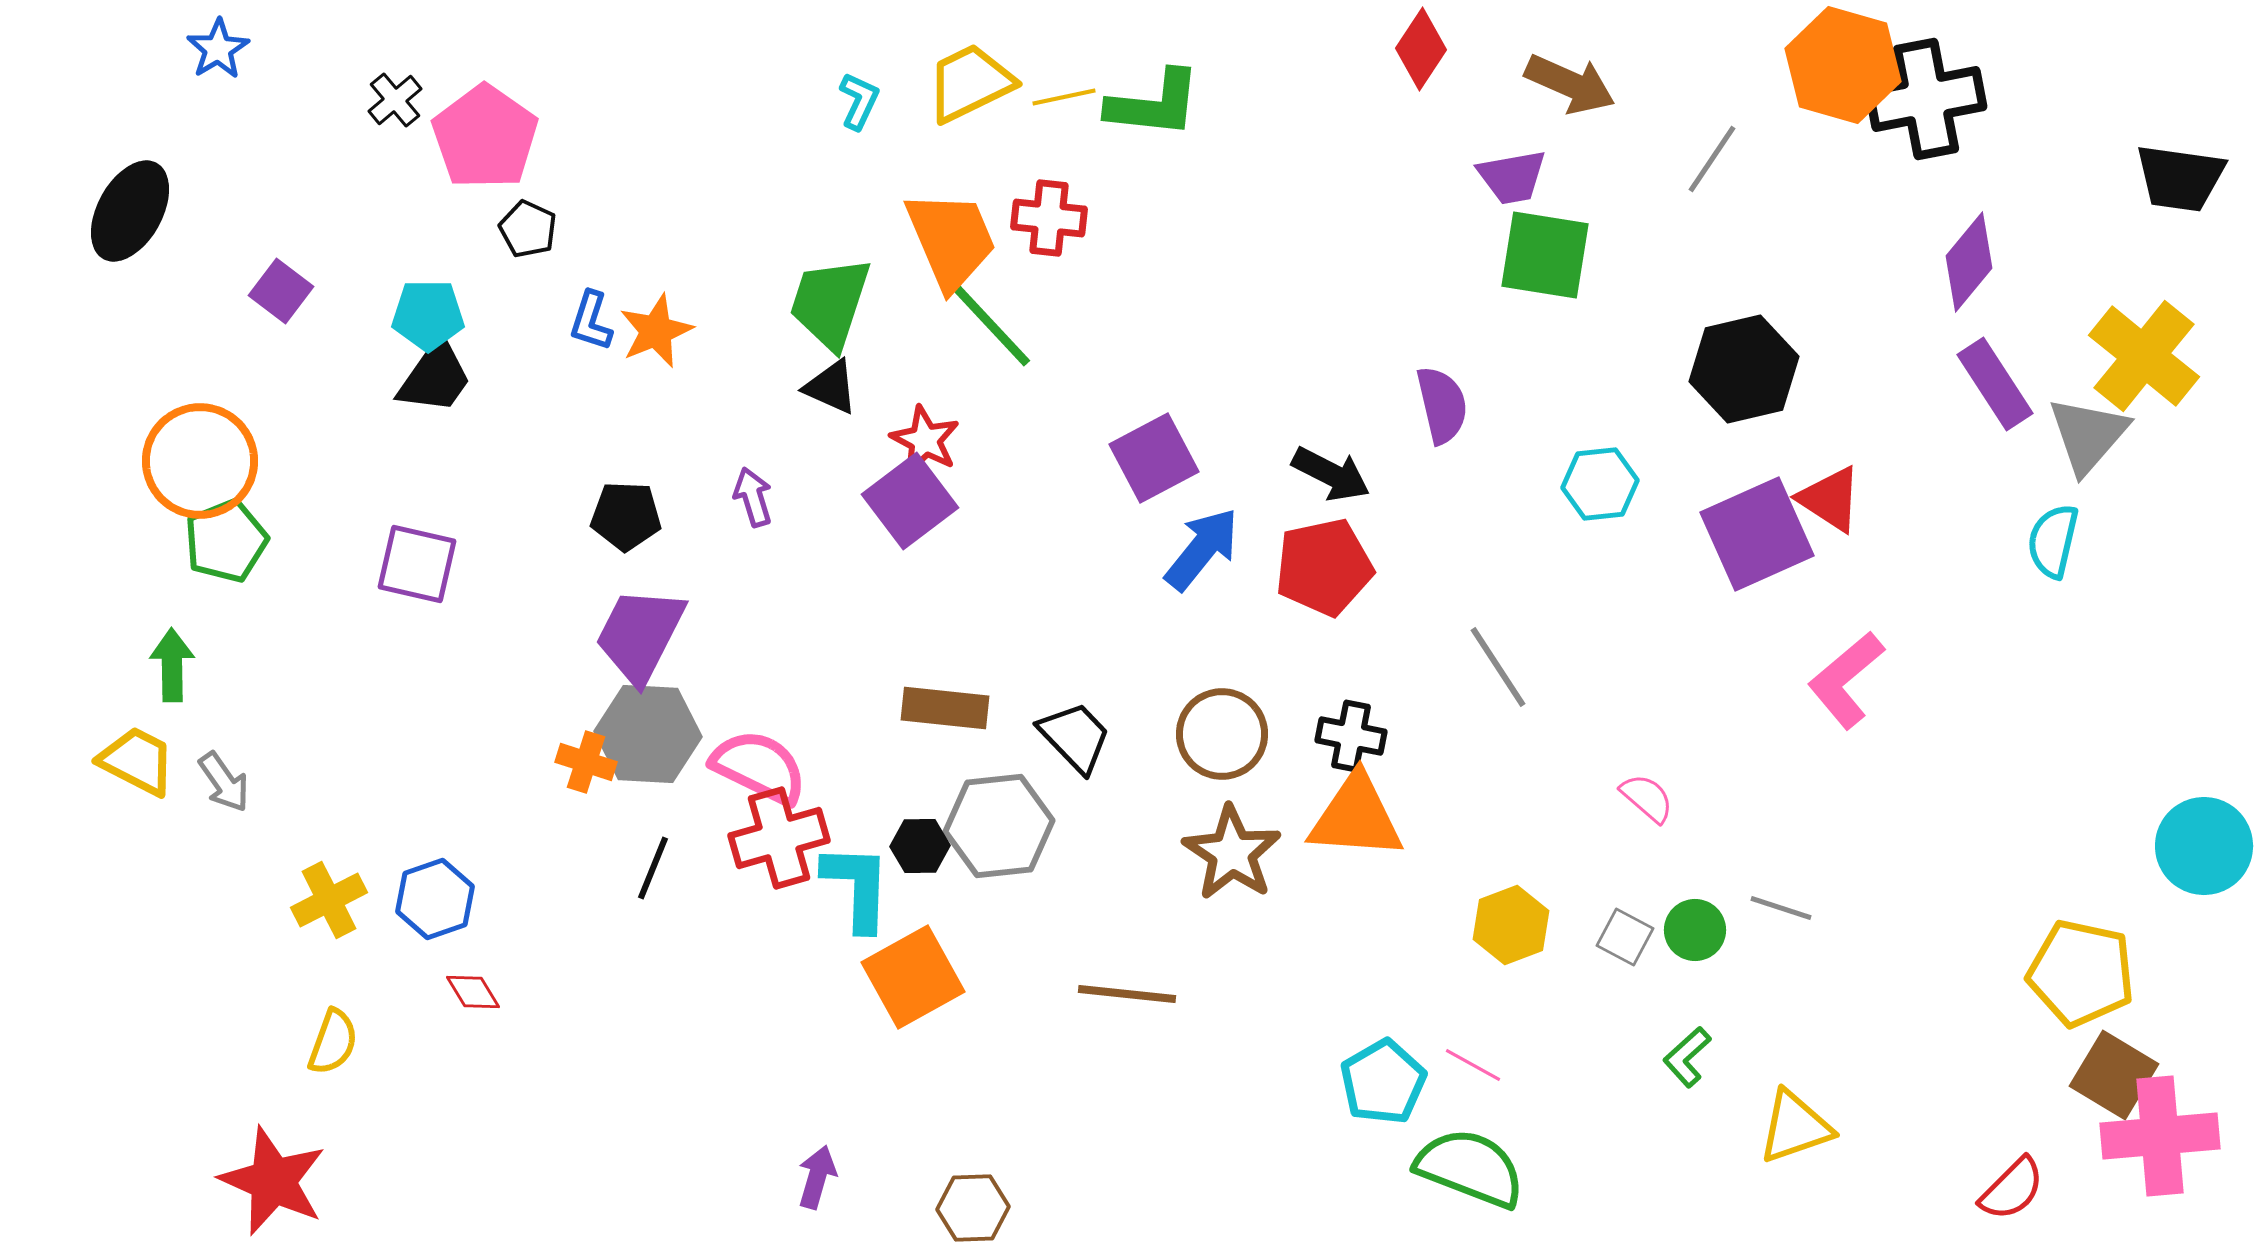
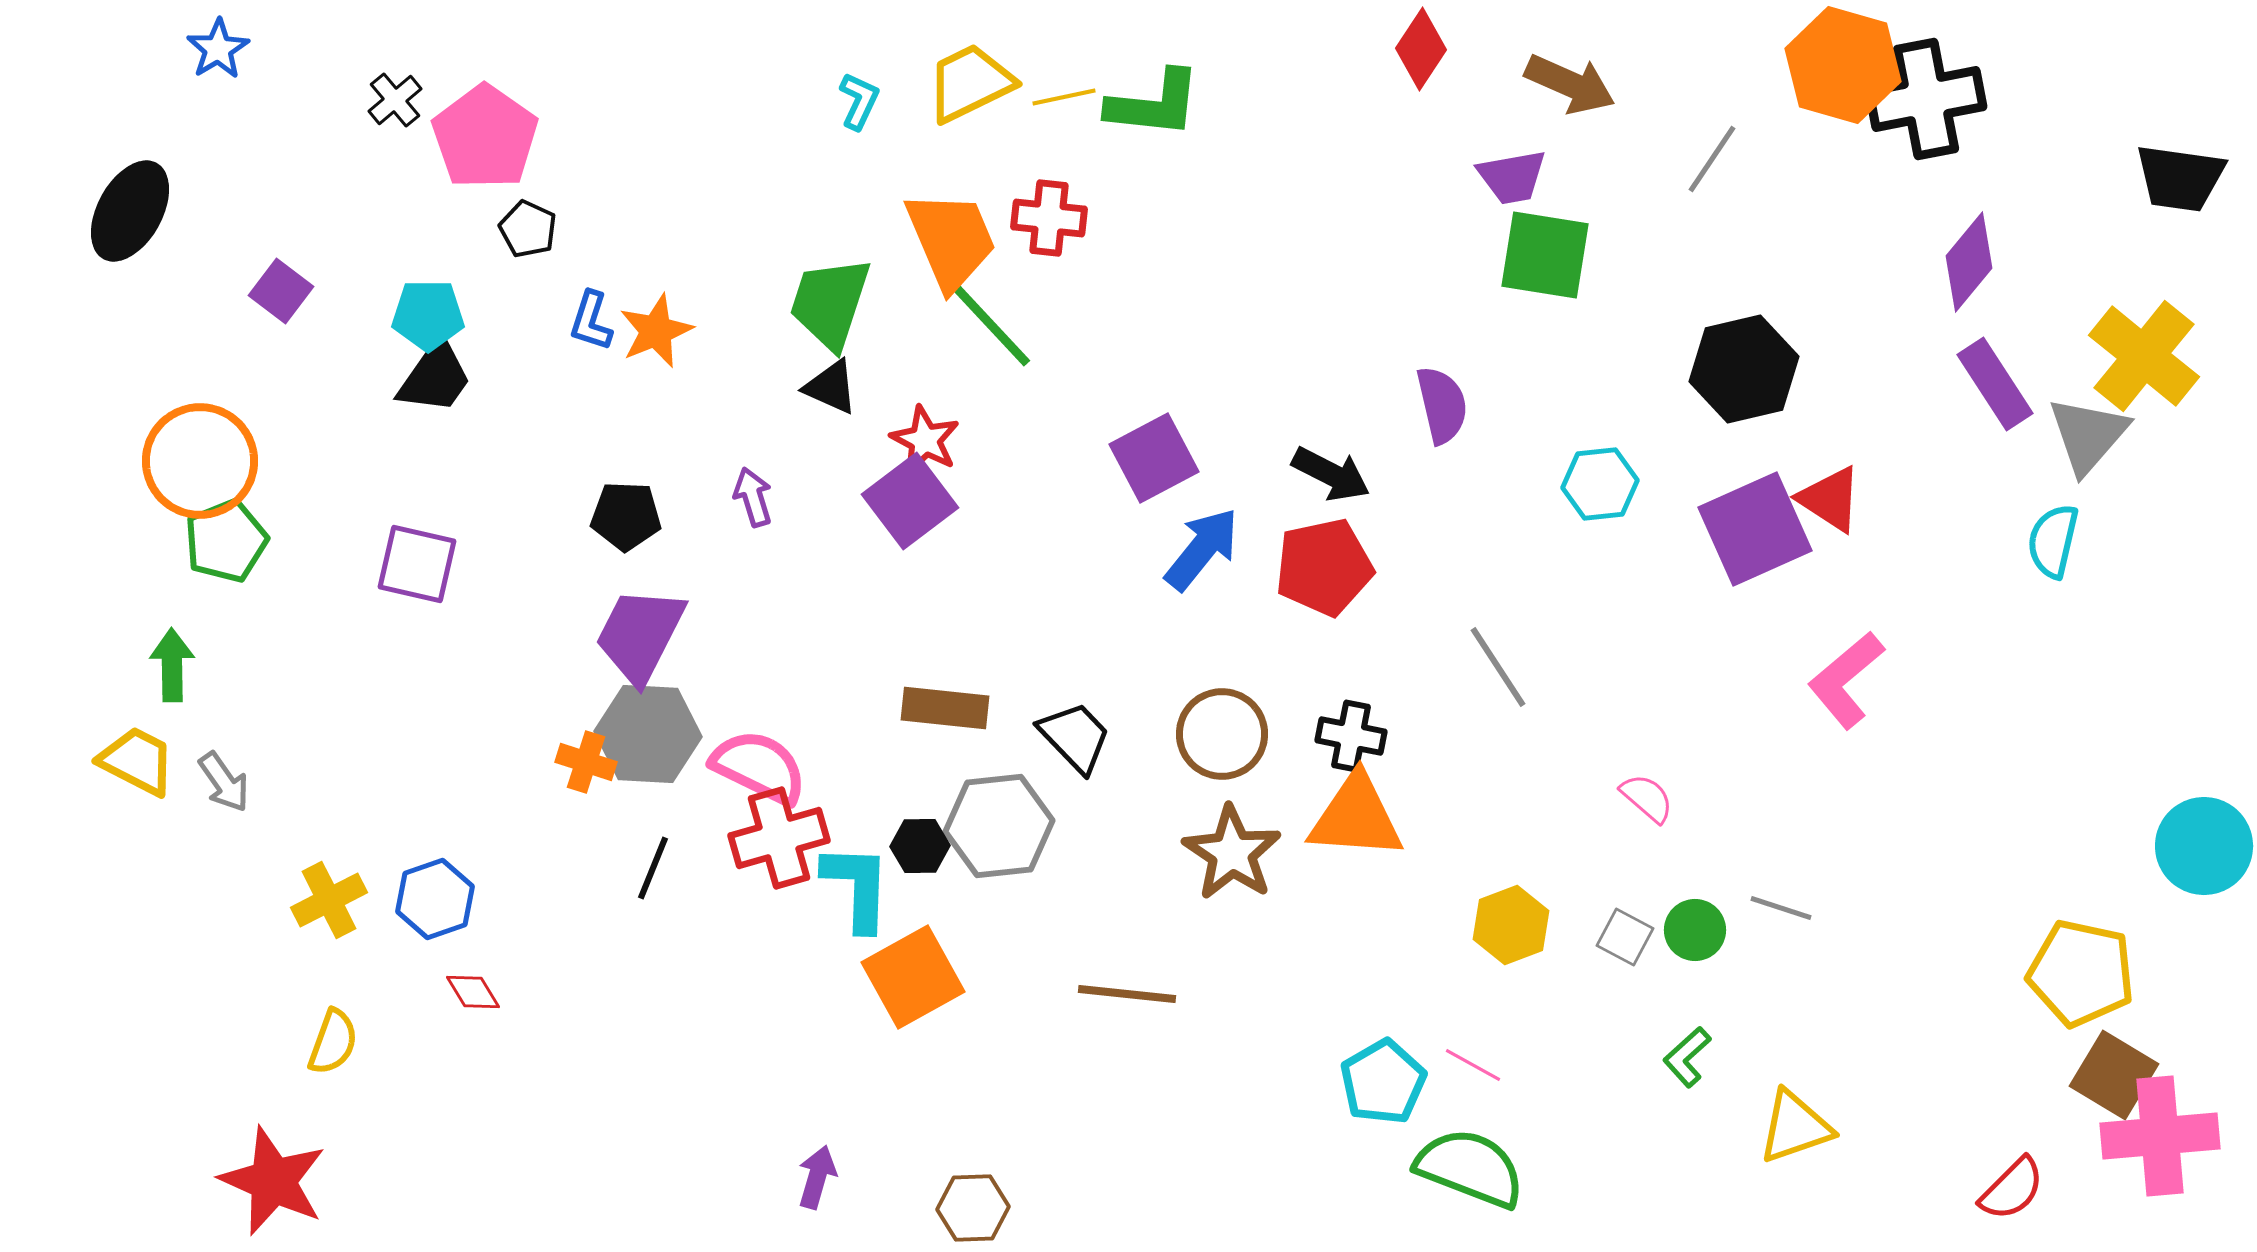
purple square at (1757, 534): moved 2 px left, 5 px up
